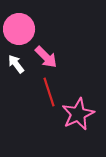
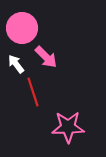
pink circle: moved 3 px right, 1 px up
red line: moved 16 px left
pink star: moved 10 px left, 13 px down; rotated 24 degrees clockwise
